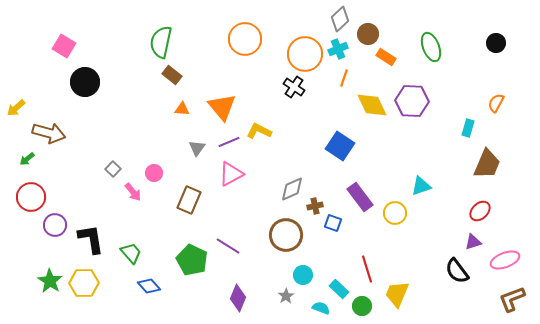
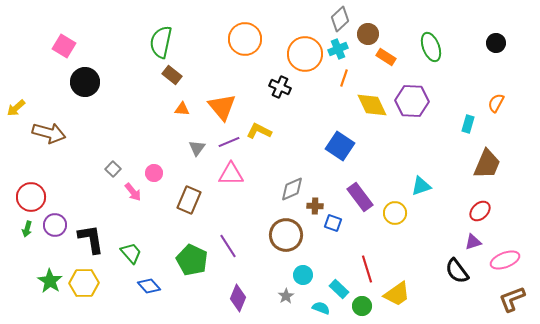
black cross at (294, 87): moved 14 px left; rotated 10 degrees counterclockwise
cyan rectangle at (468, 128): moved 4 px up
green arrow at (27, 159): moved 70 px down; rotated 35 degrees counterclockwise
pink triangle at (231, 174): rotated 28 degrees clockwise
brown cross at (315, 206): rotated 14 degrees clockwise
purple line at (228, 246): rotated 25 degrees clockwise
yellow trapezoid at (397, 294): rotated 148 degrees counterclockwise
